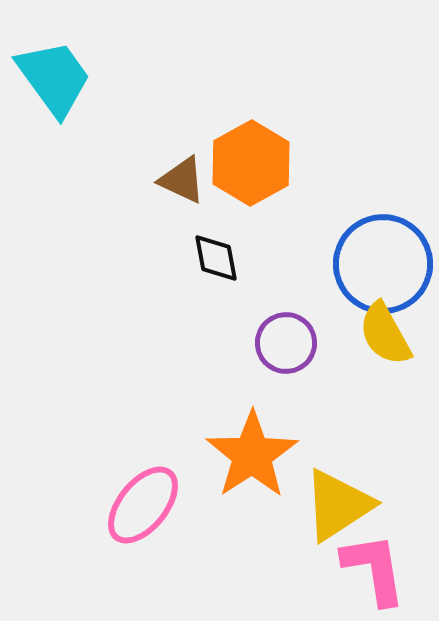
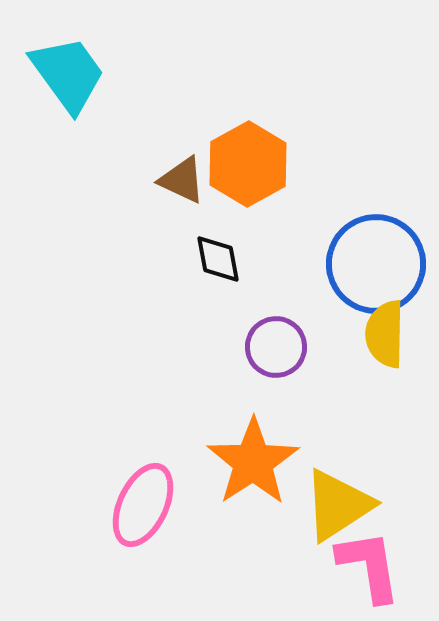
cyan trapezoid: moved 14 px right, 4 px up
orange hexagon: moved 3 px left, 1 px down
black diamond: moved 2 px right, 1 px down
blue circle: moved 7 px left
yellow semicircle: rotated 30 degrees clockwise
purple circle: moved 10 px left, 4 px down
orange star: moved 1 px right, 7 px down
pink ellipse: rotated 14 degrees counterclockwise
pink L-shape: moved 5 px left, 3 px up
